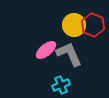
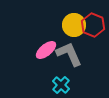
cyan cross: rotated 24 degrees counterclockwise
